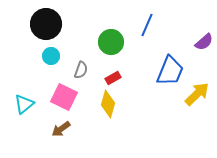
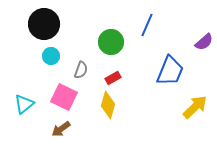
black circle: moved 2 px left
yellow arrow: moved 2 px left, 13 px down
yellow diamond: moved 1 px down
